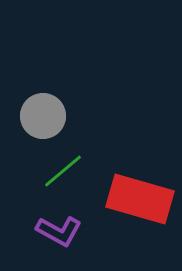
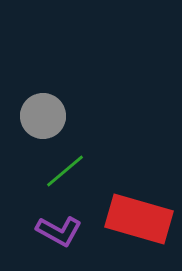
green line: moved 2 px right
red rectangle: moved 1 px left, 20 px down
